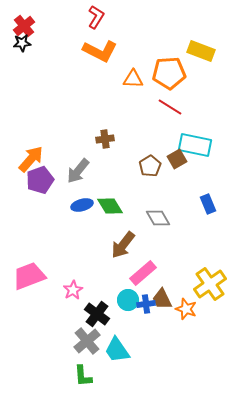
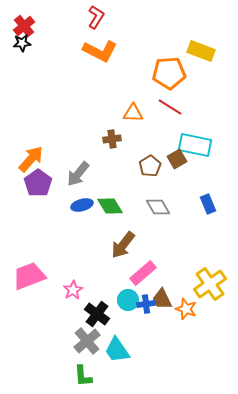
orange triangle: moved 34 px down
brown cross: moved 7 px right
gray arrow: moved 3 px down
purple pentagon: moved 2 px left, 3 px down; rotated 16 degrees counterclockwise
gray diamond: moved 11 px up
